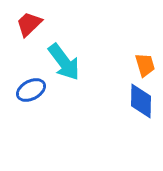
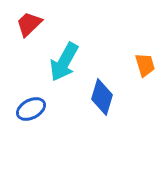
cyan arrow: rotated 66 degrees clockwise
blue ellipse: moved 19 px down
blue diamond: moved 39 px left, 4 px up; rotated 15 degrees clockwise
